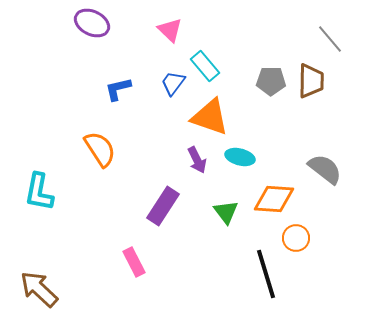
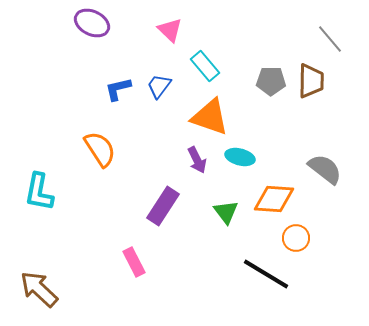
blue trapezoid: moved 14 px left, 3 px down
black line: rotated 42 degrees counterclockwise
